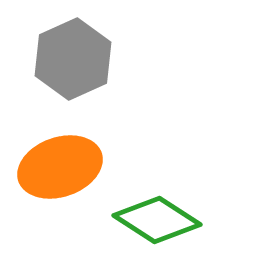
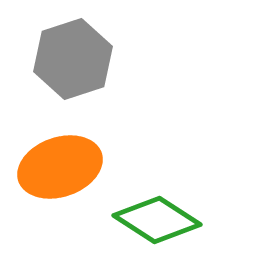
gray hexagon: rotated 6 degrees clockwise
